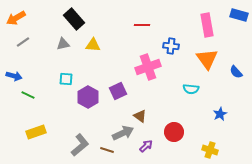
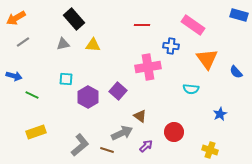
pink rectangle: moved 14 px left; rotated 45 degrees counterclockwise
pink cross: rotated 10 degrees clockwise
purple square: rotated 24 degrees counterclockwise
green line: moved 4 px right
gray arrow: moved 1 px left
